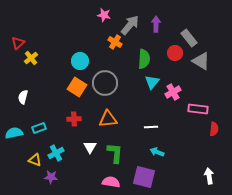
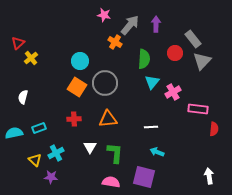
gray rectangle: moved 4 px right, 1 px down
gray triangle: moved 1 px right; rotated 42 degrees clockwise
yellow triangle: rotated 24 degrees clockwise
